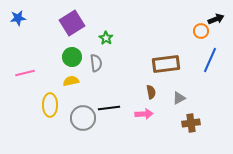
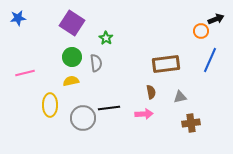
purple square: rotated 25 degrees counterclockwise
gray triangle: moved 1 px right, 1 px up; rotated 16 degrees clockwise
